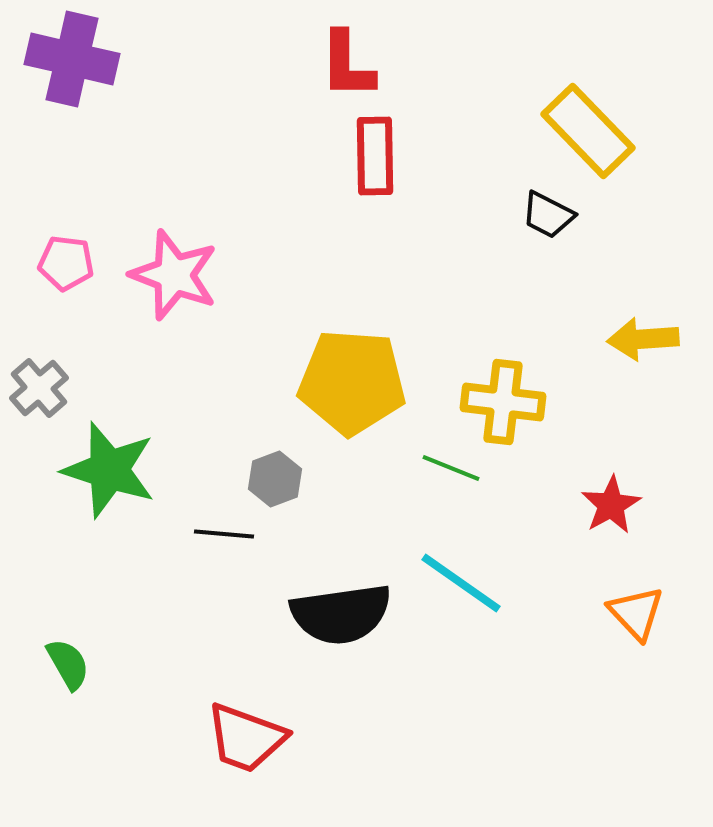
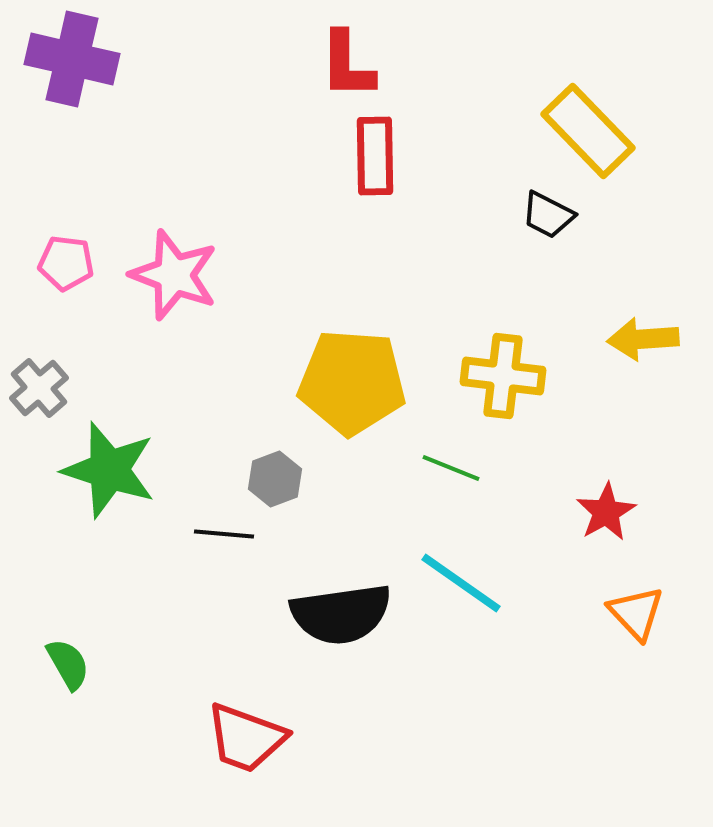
yellow cross: moved 26 px up
red star: moved 5 px left, 7 px down
